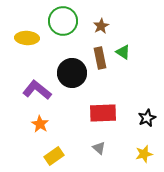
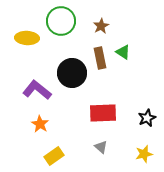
green circle: moved 2 px left
gray triangle: moved 2 px right, 1 px up
